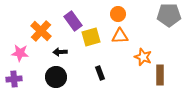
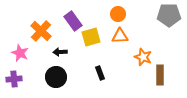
pink star: rotated 18 degrees clockwise
